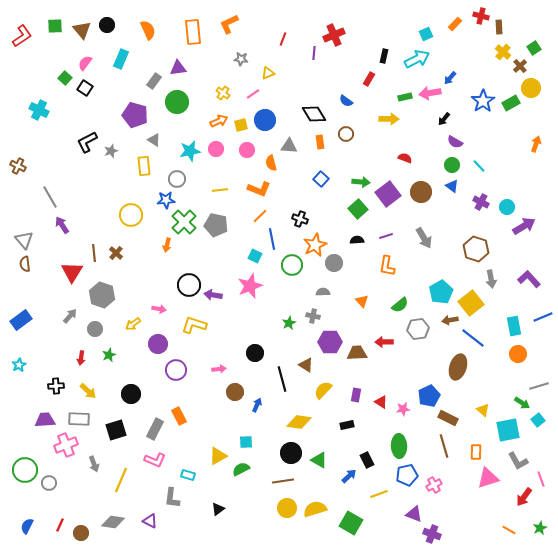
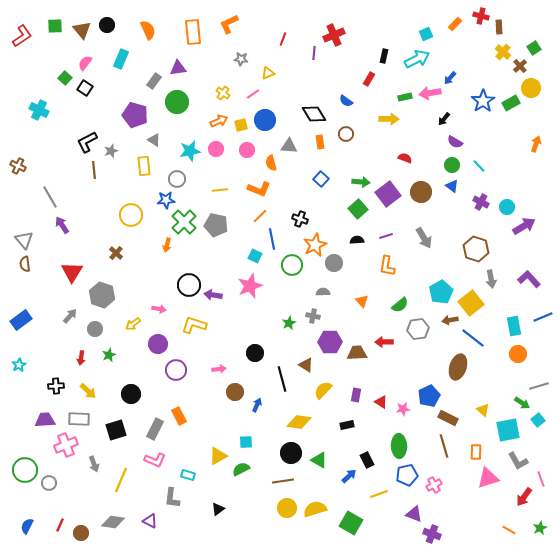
brown line at (94, 253): moved 83 px up
